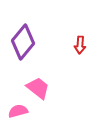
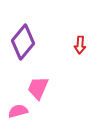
pink trapezoid: rotated 105 degrees counterclockwise
